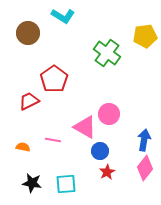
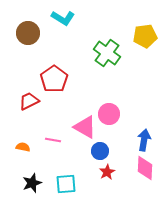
cyan L-shape: moved 2 px down
pink diamond: rotated 35 degrees counterclockwise
black star: rotated 30 degrees counterclockwise
